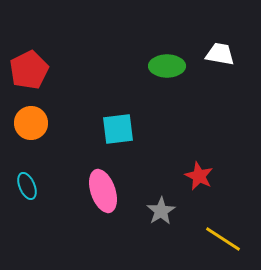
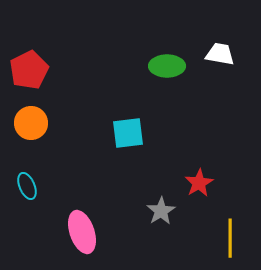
cyan square: moved 10 px right, 4 px down
red star: moved 7 px down; rotated 16 degrees clockwise
pink ellipse: moved 21 px left, 41 px down
yellow line: moved 7 px right, 1 px up; rotated 57 degrees clockwise
